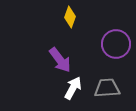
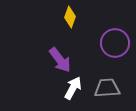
purple circle: moved 1 px left, 1 px up
